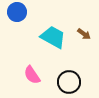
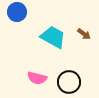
pink semicircle: moved 5 px right, 3 px down; rotated 42 degrees counterclockwise
